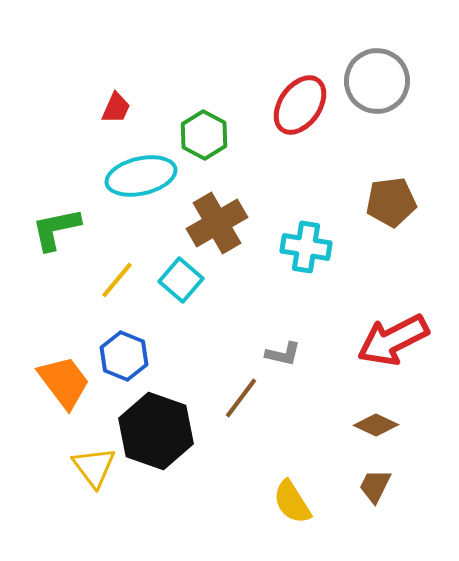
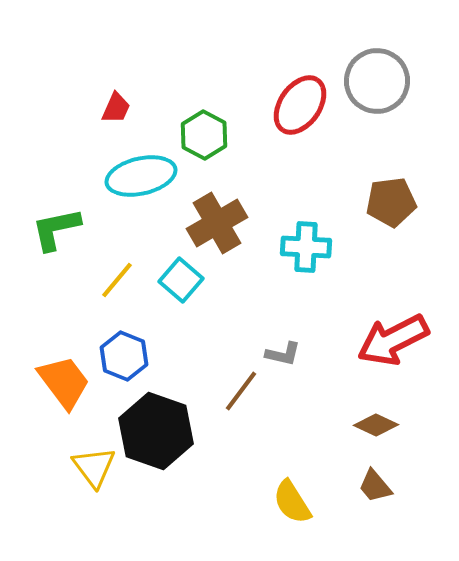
cyan cross: rotated 6 degrees counterclockwise
brown line: moved 7 px up
brown trapezoid: rotated 66 degrees counterclockwise
